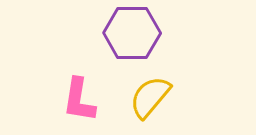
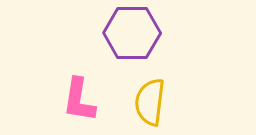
yellow semicircle: moved 5 px down; rotated 33 degrees counterclockwise
